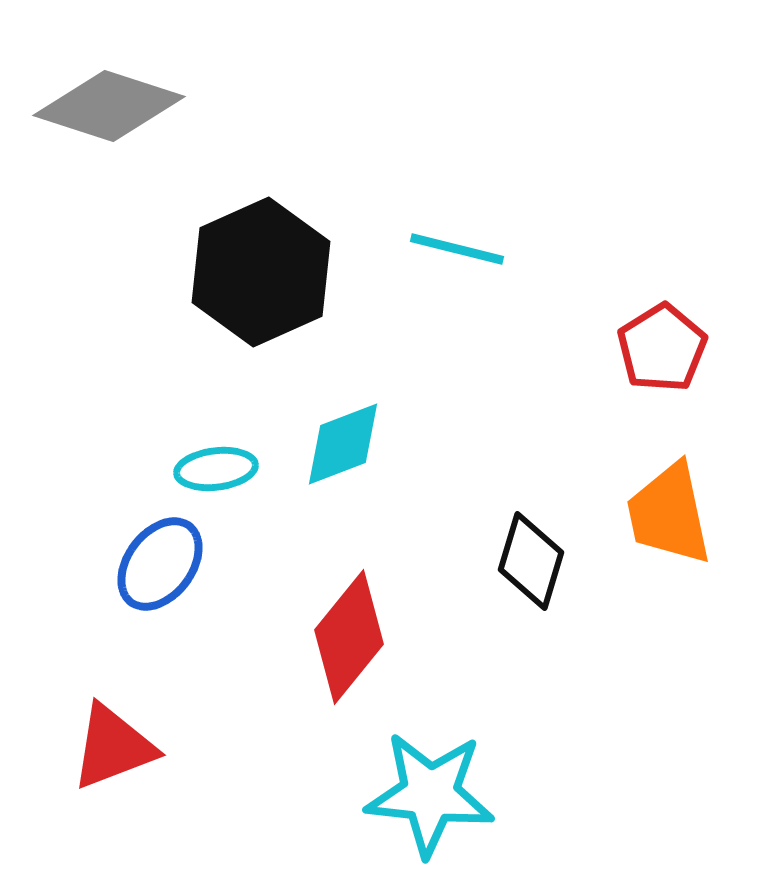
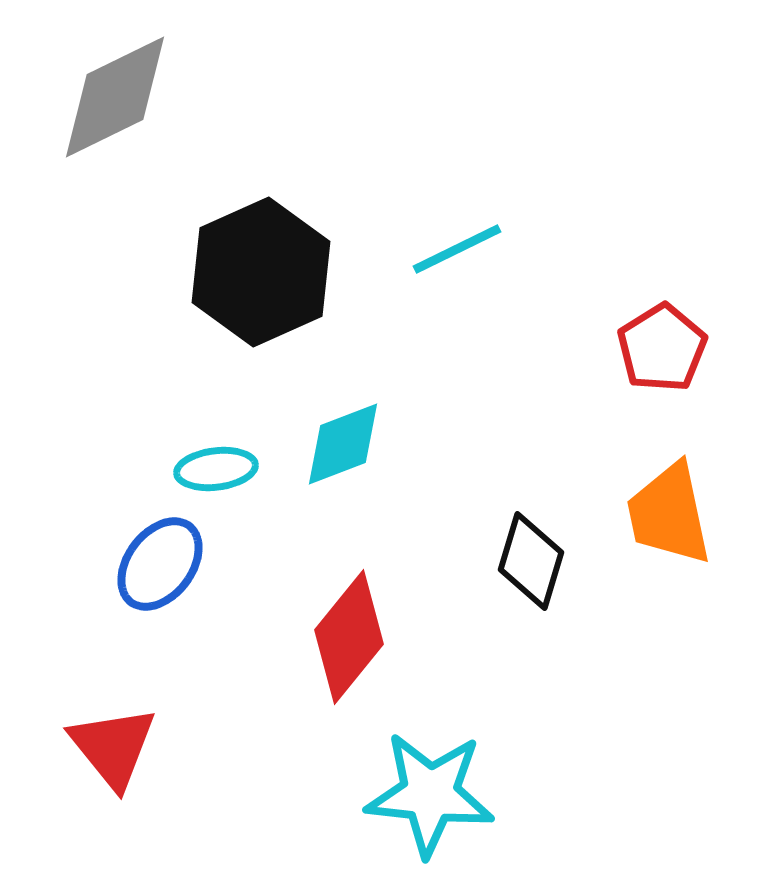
gray diamond: moved 6 px right, 9 px up; rotated 44 degrees counterclockwise
cyan line: rotated 40 degrees counterclockwise
red triangle: rotated 48 degrees counterclockwise
